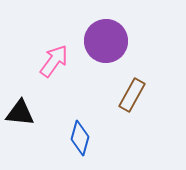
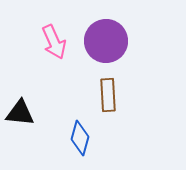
pink arrow: moved 19 px up; rotated 120 degrees clockwise
brown rectangle: moved 24 px left; rotated 32 degrees counterclockwise
